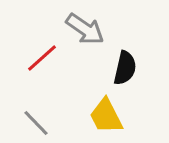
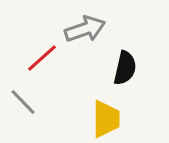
gray arrow: rotated 54 degrees counterclockwise
yellow trapezoid: moved 3 px down; rotated 153 degrees counterclockwise
gray line: moved 13 px left, 21 px up
